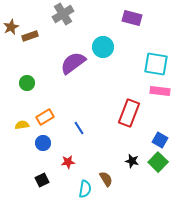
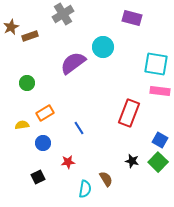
orange rectangle: moved 4 px up
black square: moved 4 px left, 3 px up
